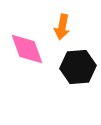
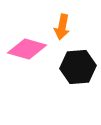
pink diamond: rotated 54 degrees counterclockwise
